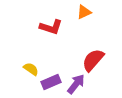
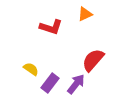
orange triangle: moved 1 px right, 2 px down
purple rectangle: moved 1 px left, 1 px down; rotated 30 degrees counterclockwise
